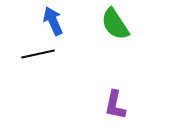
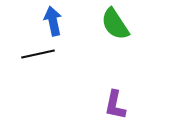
blue arrow: rotated 12 degrees clockwise
